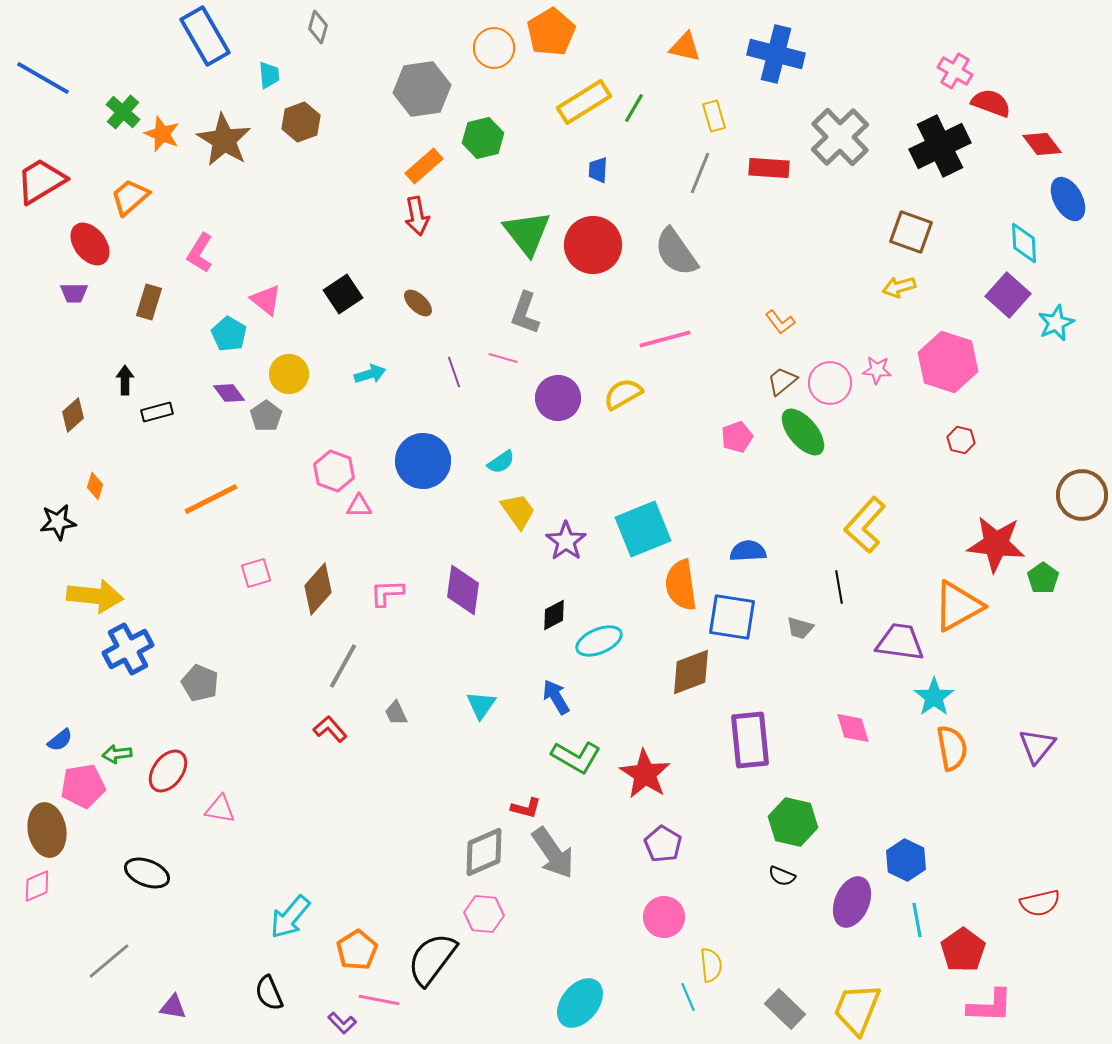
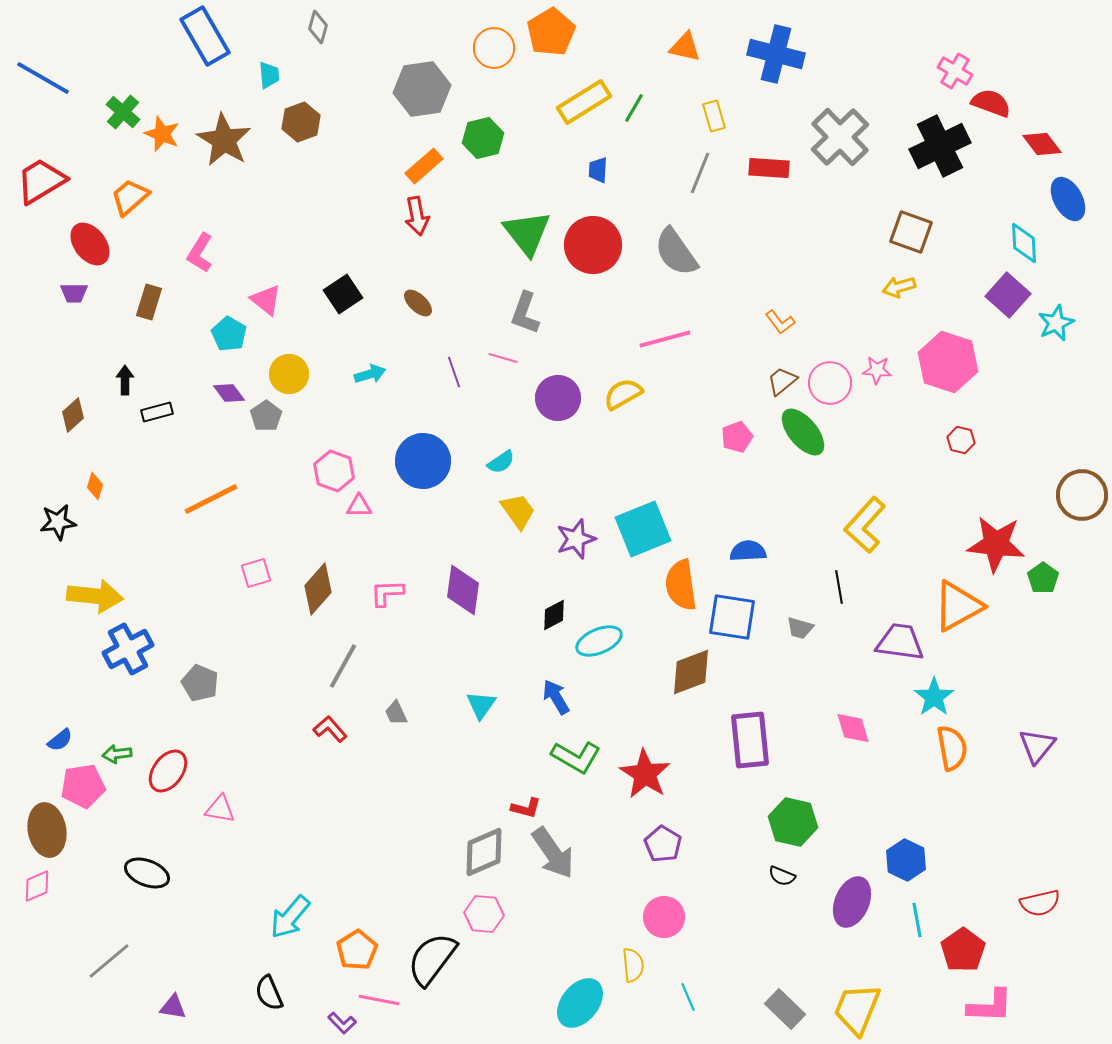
purple star at (566, 541): moved 10 px right, 2 px up; rotated 18 degrees clockwise
yellow semicircle at (711, 965): moved 78 px left
